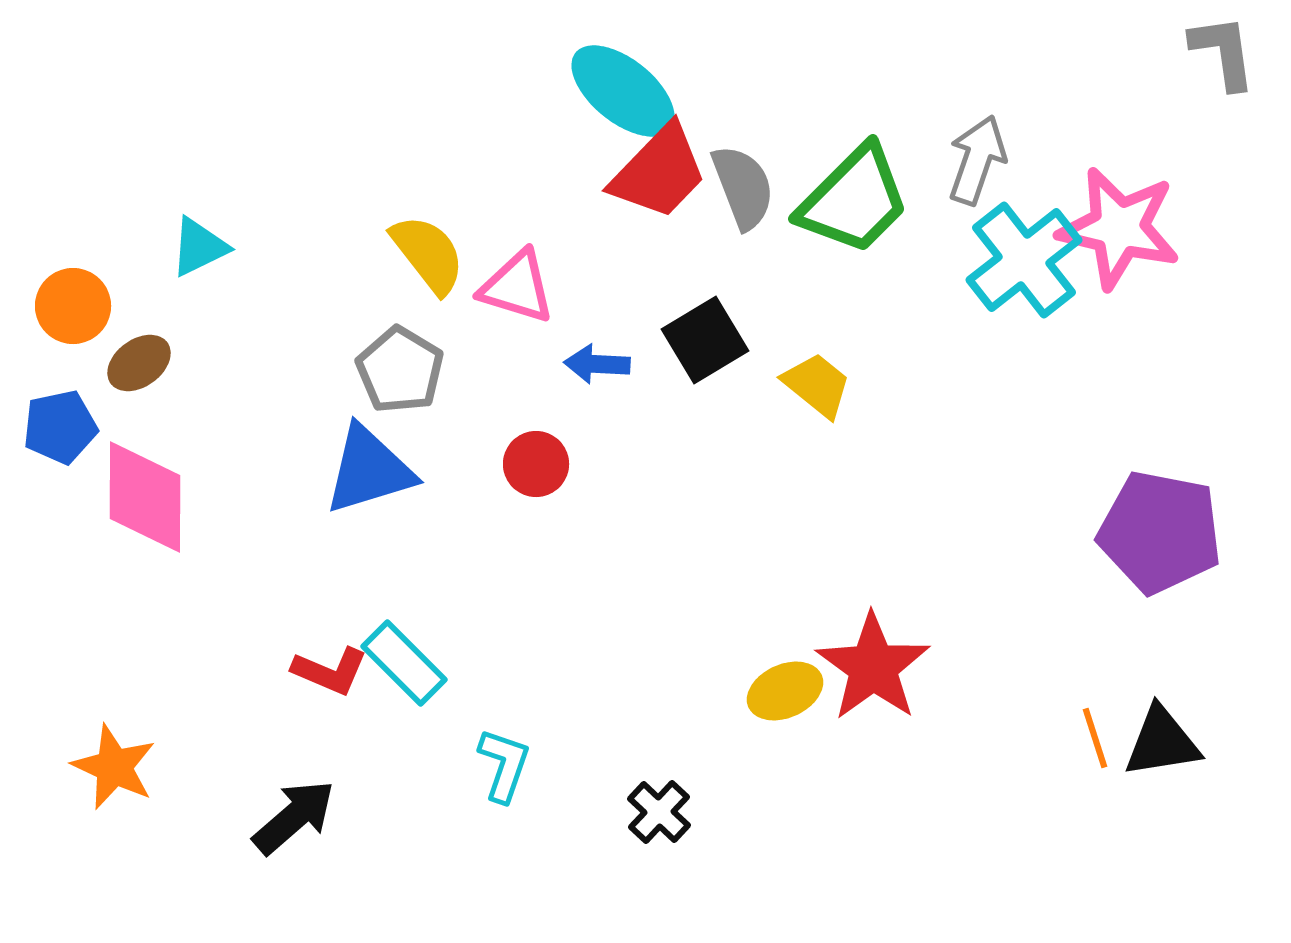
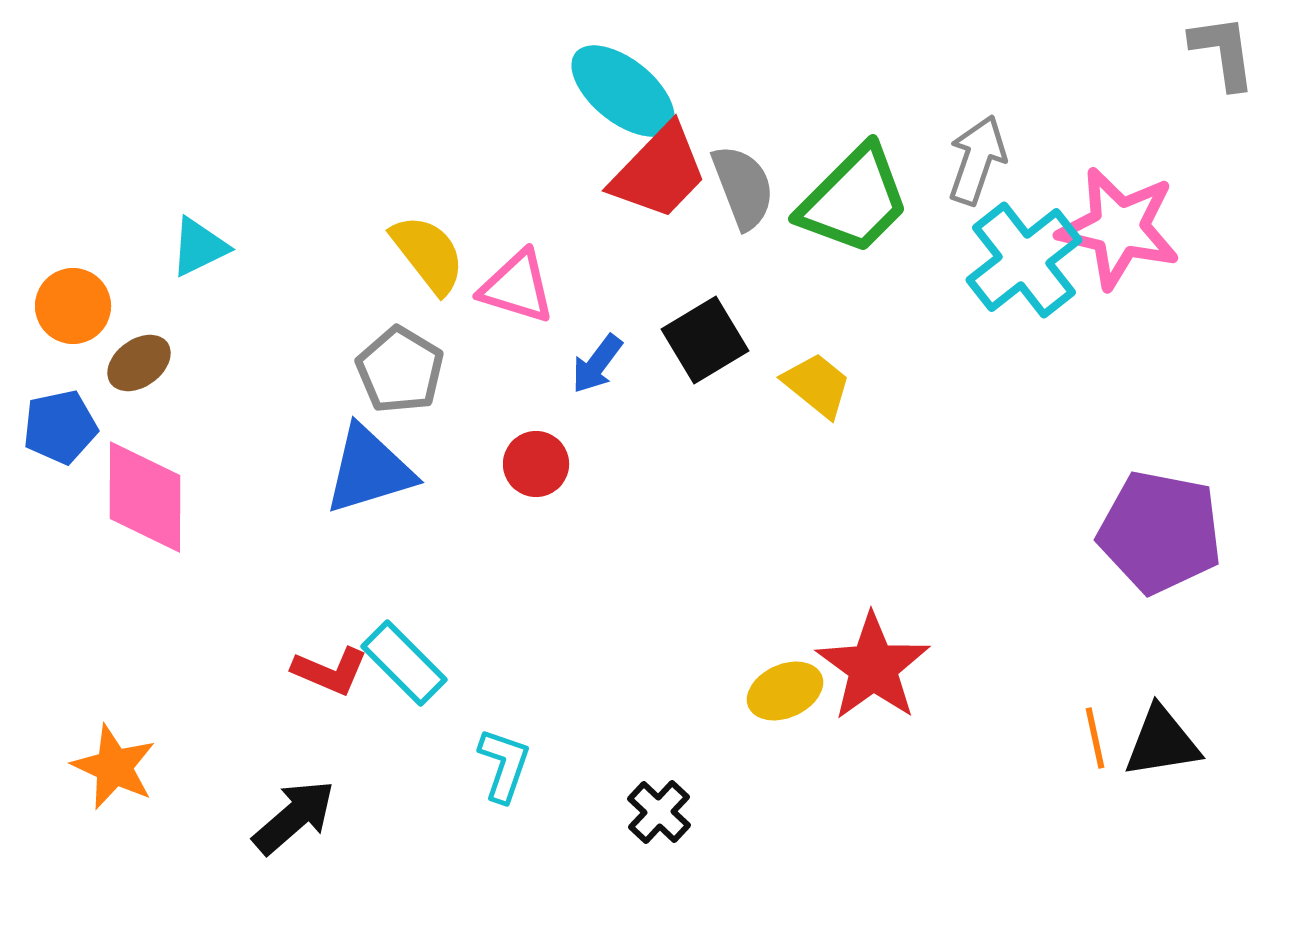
blue arrow: rotated 56 degrees counterclockwise
orange line: rotated 6 degrees clockwise
